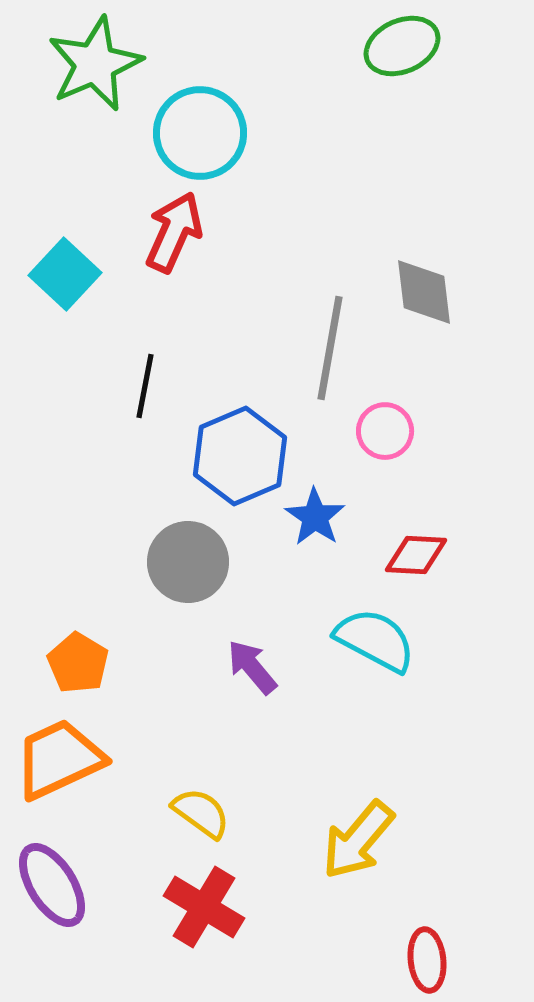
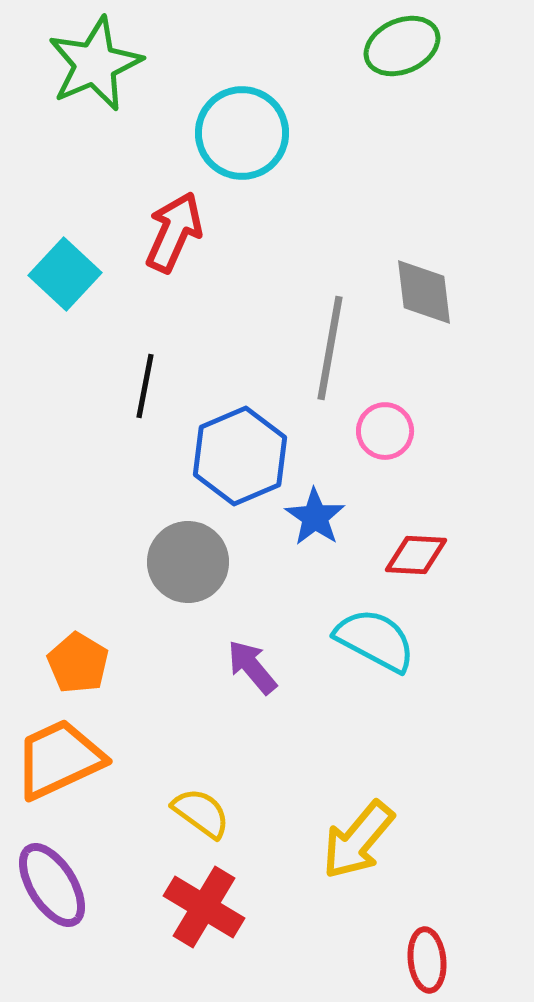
cyan circle: moved 42 px right
